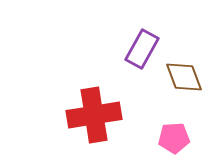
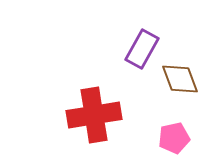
brown diamond: moved 4 px left, 2 px down
pink pentagon: rotated 8 degrees counterclockwise
